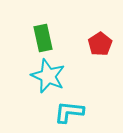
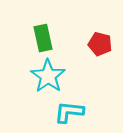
red pentagon: rotated 25 degrees counterclockwise
cyan star: rotated 12 degrees clockwise
